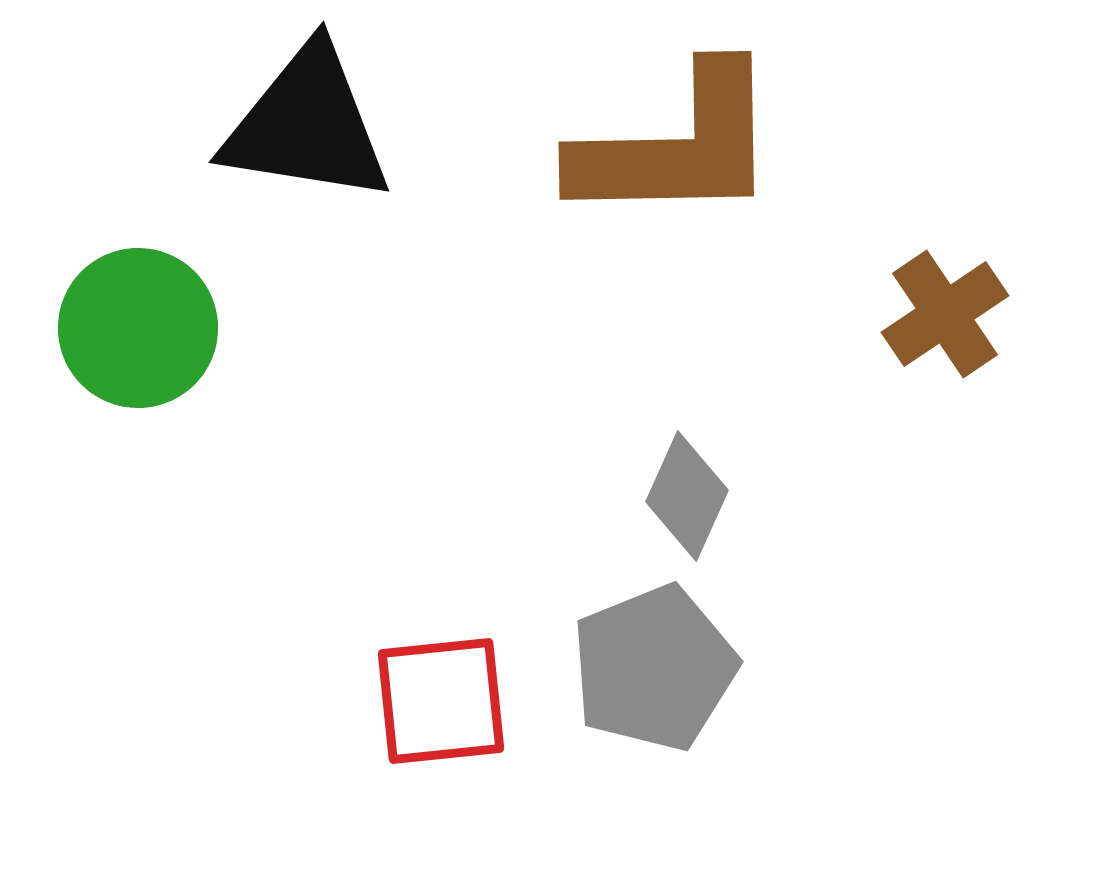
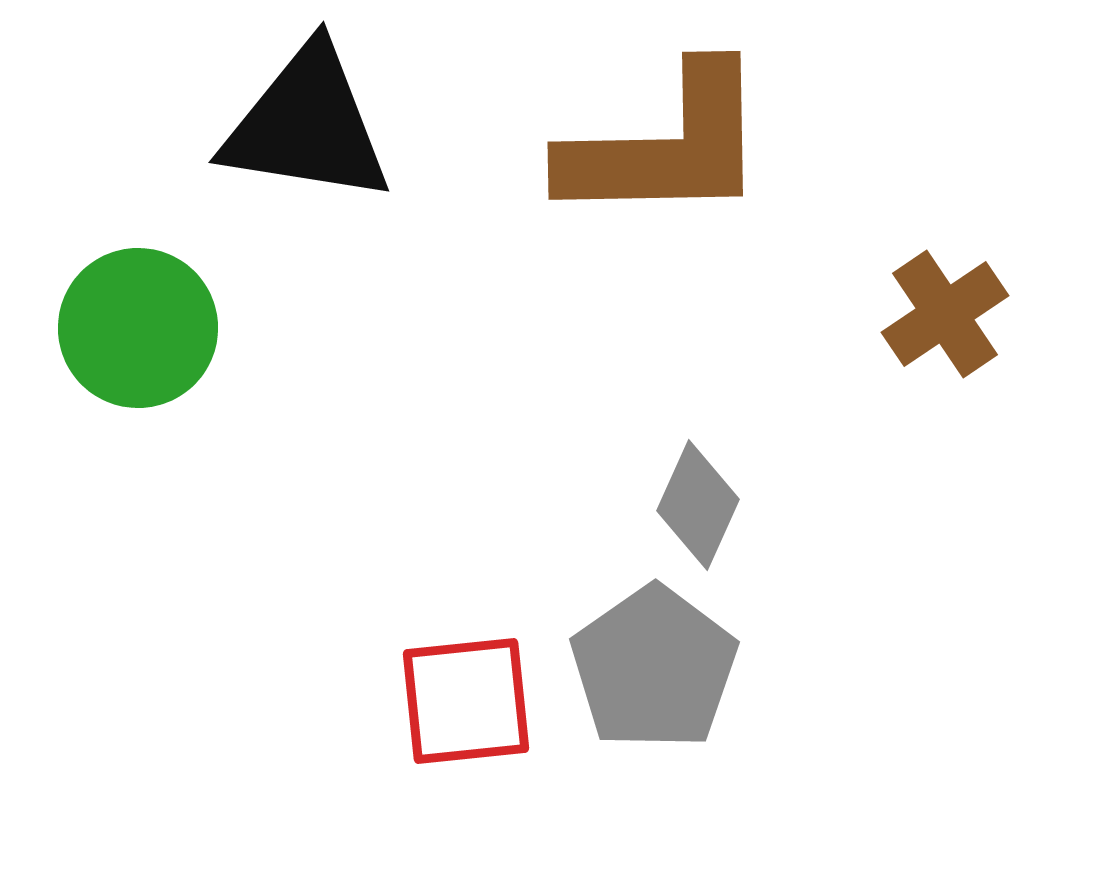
brown L-shape: moved 11 px left
gray diamond: moved 11 px right, 9 px down
gray pentagon: rotated 13 degrees counterclockwise
red square: moved 25 px right
